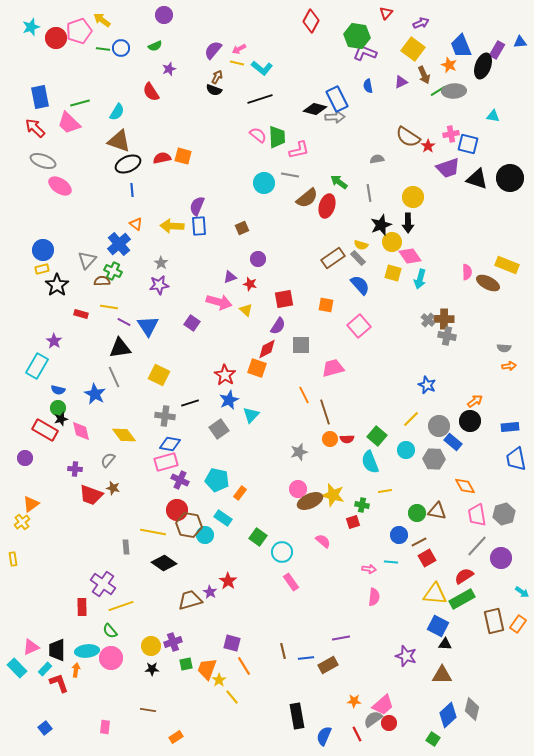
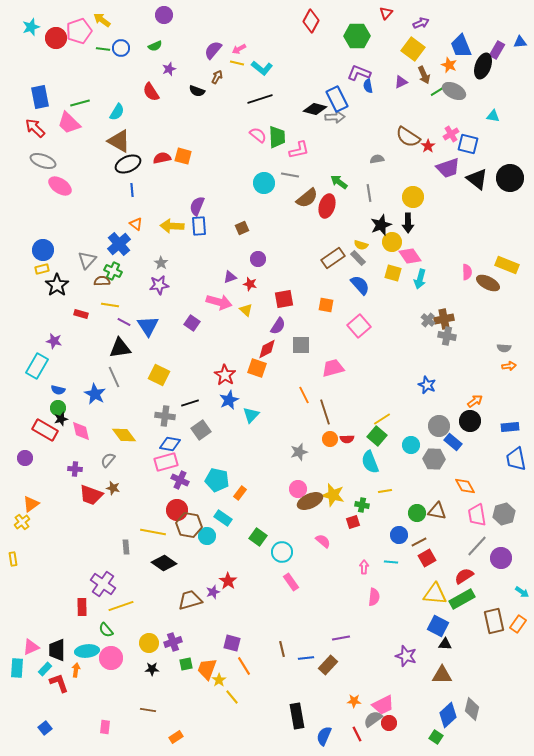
green hexagon at (357, 36): rotated 10 degrees counterclockwise
purple L-shape at (365, 53): moved 6 px left, 20 px down
black semicircle at (214, 90): moved 17 px left, 1 px down
gray ellipse at (454, 91): rotated 30 degrees clockwise
pink cross at (451, 134): rotated 21 degrees counterclockwise
brown triangle at (119, 141): rotated 10 degrees clockwise
black triangle at (477, 179): rotated 20 degrees clockwise
yellow line at (109, 307): moved 1 px right, 2 px up
brown cross at (444, 319): rotated 12 degrees counterclockwise
purple star at (54, 341): rotated 21 degrees counterclockwise
yellow line at (411, 419): moved 29 px left; rotated 12 degrees clockwise
gray square at (219, 429): moved 18 px left, 1 px down
cyan circle at (406, 450): moved 5 px right, 5 px up
cyan circle at (205, 535): moved 2 px right, 1 px down
pink arrow at (369, 569): moved 5 px left, 2 px up; rotated 96 degrees counterclockwise
purple star at (210, 592): moved 3 px right; rotated 24 degrees clockwise
green semicircle at (110, 631): moved 4 px left, 1 px up
yellow circle at (151, 646): moved 2 px left, 3 px up
brown line at (283, 651): moved 1 px left, 2 px up
brown rectangle at (328, 665): rotated 18 degrees counterclockwise
cyan rectangle at (17, 668): rotated 48 degrees clockwise
pink trapezoid at (383, 705): rotated 15 degrees clockwise
green square at (433, 739): moved 3 px right, 2 px up
